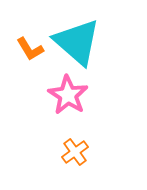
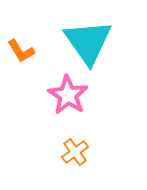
cyan triangle: moved 11 px right; rotated 14 degrees clockwise
orange L-shape: moved 9 px left, 2 px down
